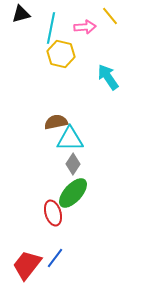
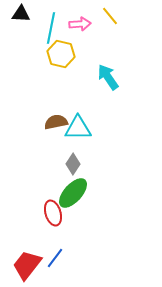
black triangle: rotated 18 degrees clockwise
pink arrow: moved 5 px left, 3 px up
cyan triangle: moved 8 px right, 11 px up
